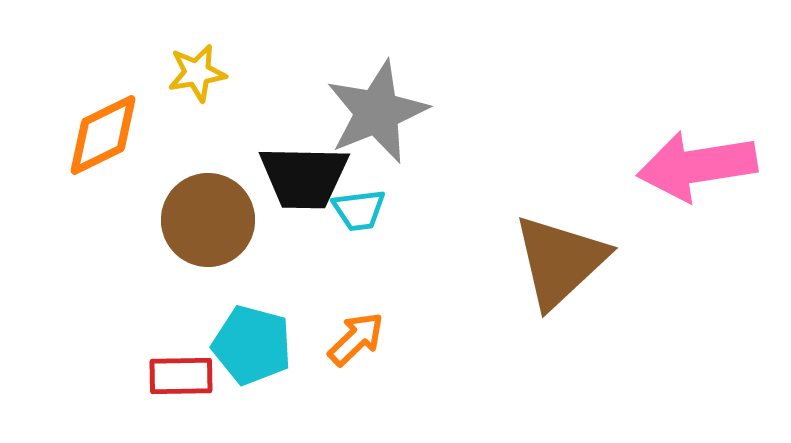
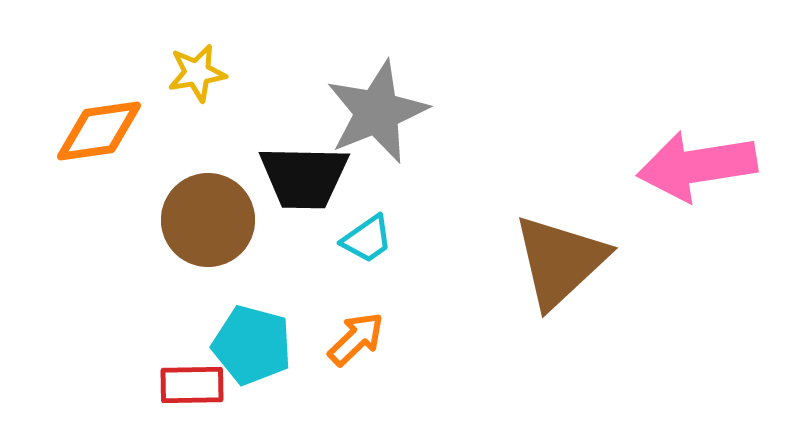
orange diamond: moved 4 px left, 4 px up; rotated 18 degrees clockwise
cyan trapezoid: moved 8 px right, 29 px down; rotated 28 degrees counterclockwise
red rectangle: moved 11 px right, 9 px down
